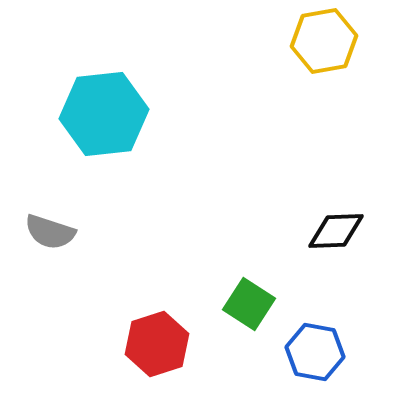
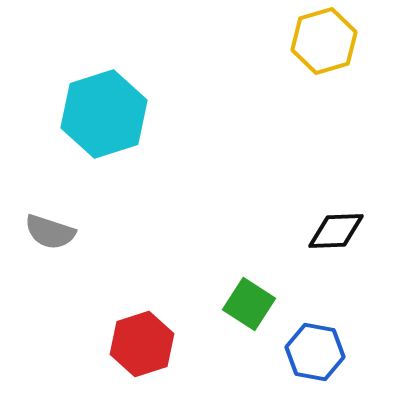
yellow hexagon: rotated 6 degrees counterclockwise
cyan hexagon: rotated 12 degrees counterclockwise
red hexagon: moved 15 px left
